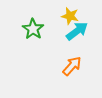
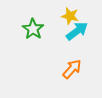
orange arrow: moved 3 px down
